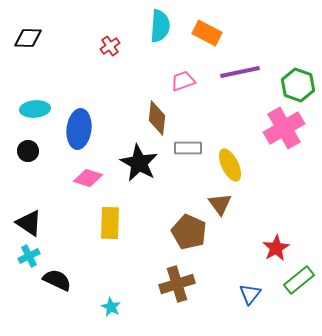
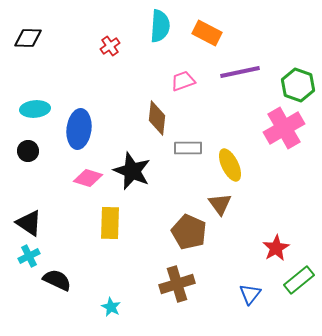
black star: moved 7 px left, 8 px down; rotated 6 degrees counterclockwise
